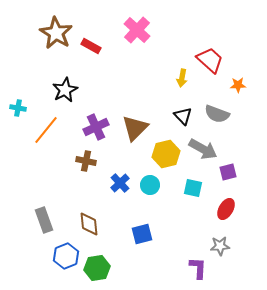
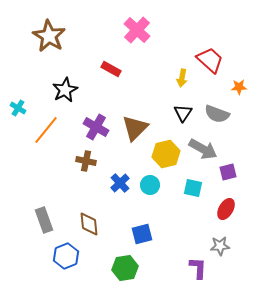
brown star: moved 7 px left, 3 px down
red rectangle: moved 20 px right, 23 px down
orange star: moved 1 px right, 2 px down
cyan cross: rotated 21 degrees clockwise
black triangle: moved 3 px up; rotated 18 degrees clockwise
purple cross: rotated 35 degrees counterclockwise
green hexagon: moved 28 px right
